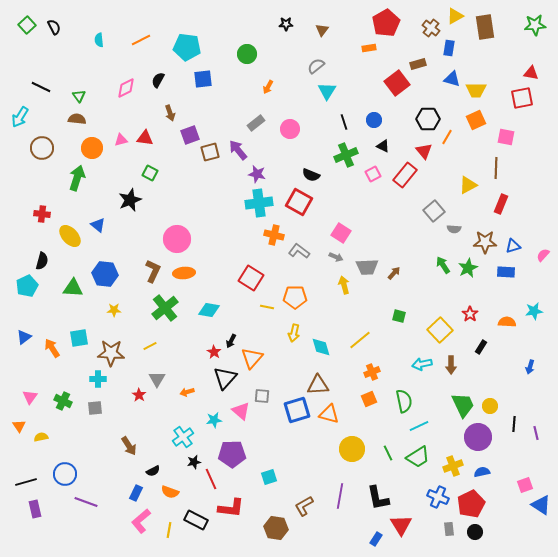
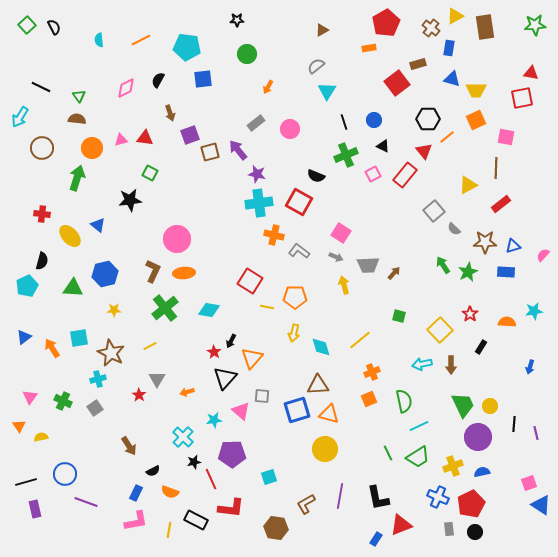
black star at (286, 24): moved 49 px left, 4 px up
brown triangle at (322, 30): rotated 24 degrees clockwise
orange line at (447, 137): rotated 21 degrees clockwise
black semicircle at (311, 175): moved 5 px right, 1 px down
black star at (130, 200): rotated 15 degrees clockwise
red rectangle at (501, 204): rotated 30 degrees clockwise
gray semicircle at (454, 229): rotated 40 degrees clockwise
gray trapezoid at (367, 267): moved 1 px right, 2 px up
green star at (468, 268): moved 4 px down
blue hexagon at (105, 274): rotated 20 degrees counterclockwise
red square at (251, 278): moved 1 px left, 3 px down
brown star at (111, 353): rotated 24 degrees clockwise
cyan cross at (98, 379): rotated 14 degrees counterclockwise
gray square at (95, 408): rotated 28 degrees counterclockwise
cyan cross at (183, 437): rotated 10 degrees counterclockwise
yellow circle at (352, 449): moved 27 px left
pink square at (525, 485): moved 4 px right, 2 px up
brown L-shape at (304, 506): moved 2 px right, 2 px up
pink L-shape at (141, 521): moved 5 px left; rotated 150 degrees counterclockwise
red triangle at (401, 525): rotated 40 degrees clockwise
